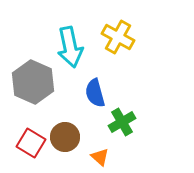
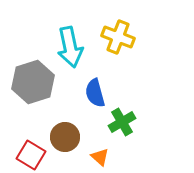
yellow cross: rotated 8 degrees counterclockwise
gray hexagon: rotated 18 degrees clockwise
red square: moved 12 px down
